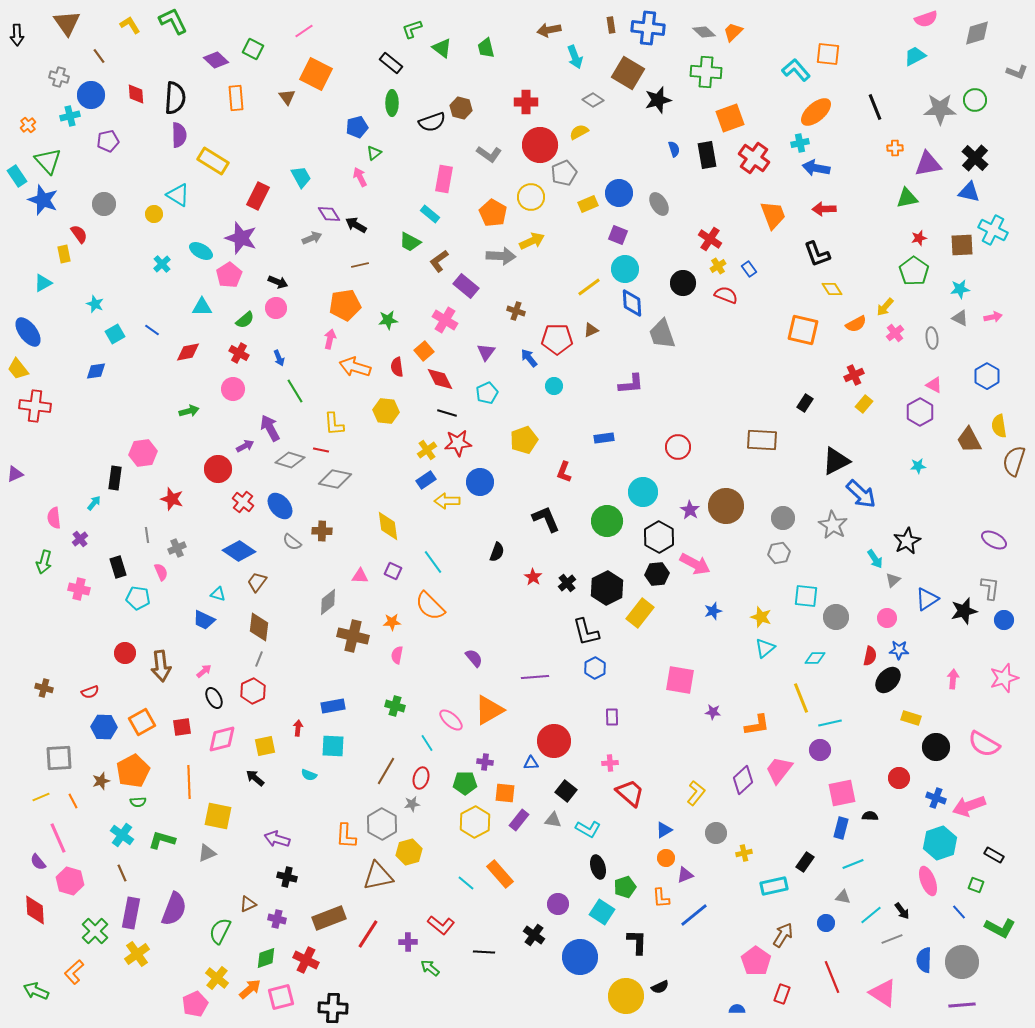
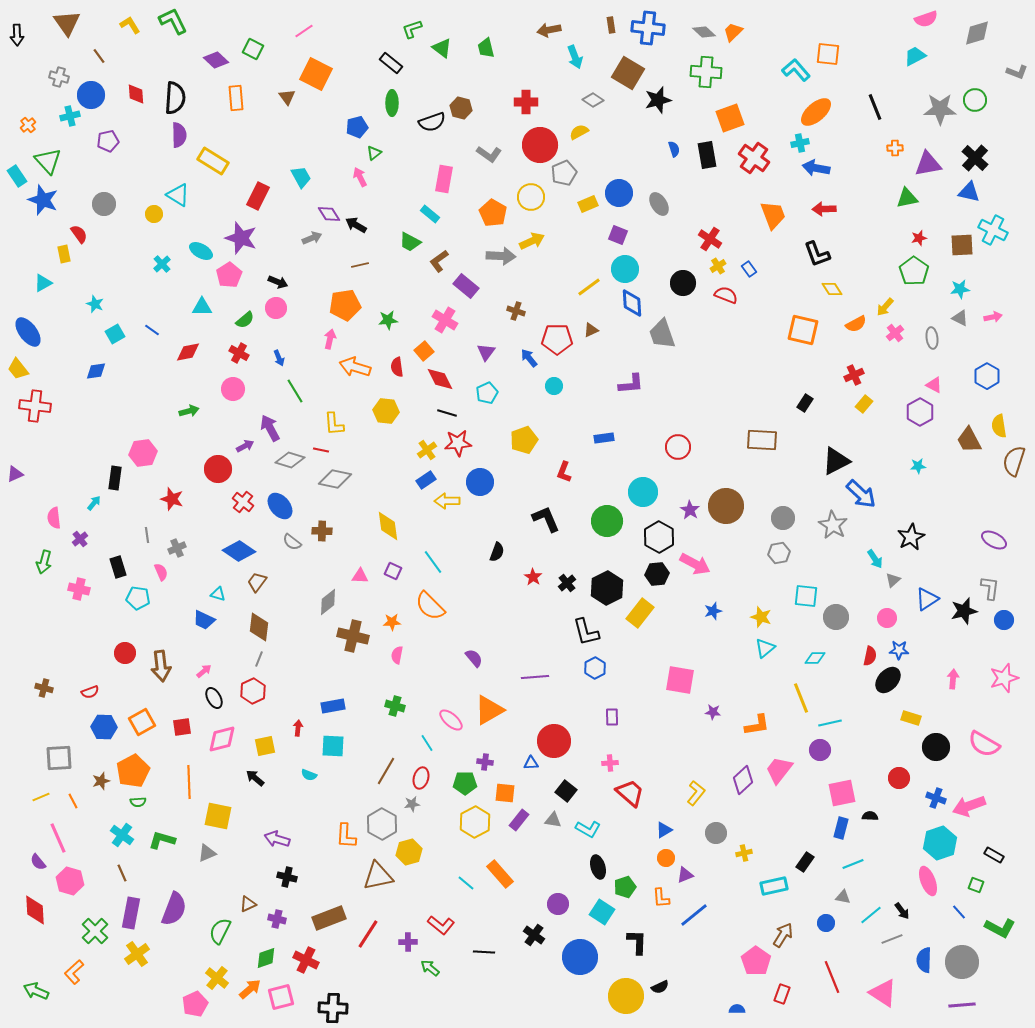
black star at (907, 541): moved 4 px right, 4 px up
